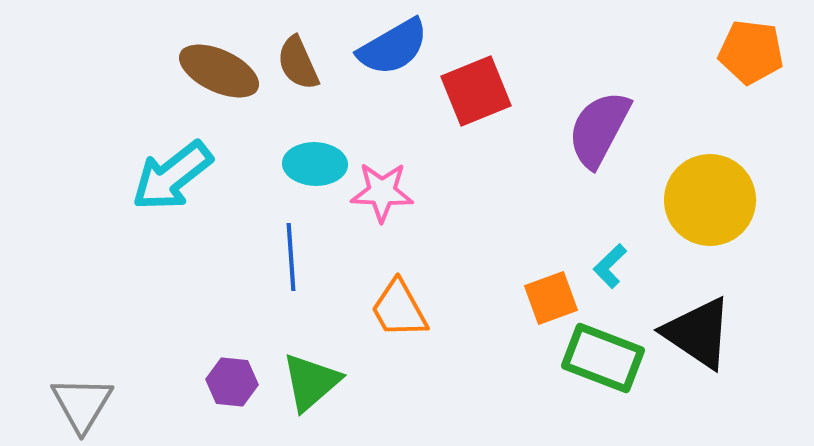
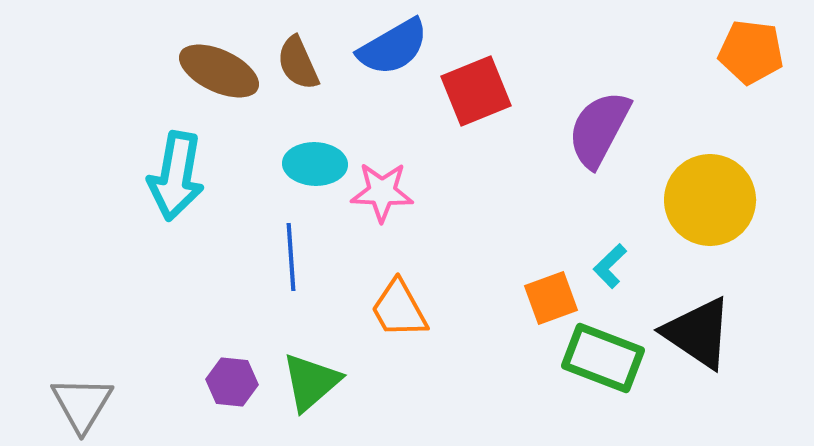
cyan arrow: moved 4 px right; rotated 42 degrees counterclockwise
